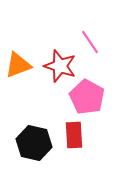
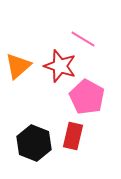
pink line: moved 7 px left, 3 px up; rotated 25 degrees counterclockwise
orange triangle: moved 1 px down; rotated 20 degrees counterclockwise
red rectangle: moved 1 px left, 1 px down; rotated 16 degrees clockwise
black hexagon: rotated 8 degrees clockwise
